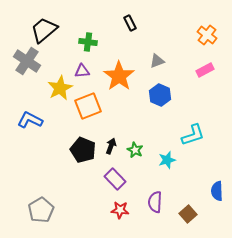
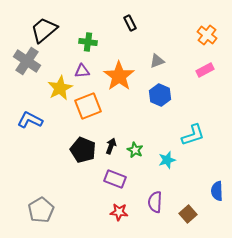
purple rectangle: rotated 25 degrees counterclockwise
red star: moved 1 px left, 2 px down
